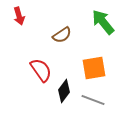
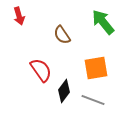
brown semicircle: rotated 90 degrees clockwise
orange square: moved 2 px right
